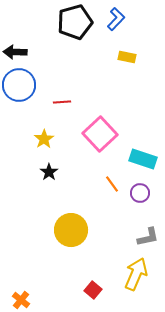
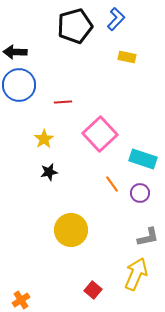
black pentagon: moved 4 px down
red line: moved 1 px right
black star: rotated 24 degrees clockwise
orange cross: rotated 18 degrees clockwise
